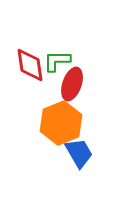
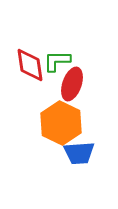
orange hexagon: rotated 12 degrees counterclockwise
blue trapezoid: rotated 116 degrees clockwise
